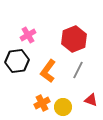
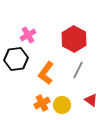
red hexagon: rotated 10 degrees counterclockwise
black hexagon: moved 1 px left, 2 px up
orange L-shape: moved 2 px left, 2 px down
red triangle: rotated 16 degrees clockwise
yellow circle: moved 1 px left, 2 px up
